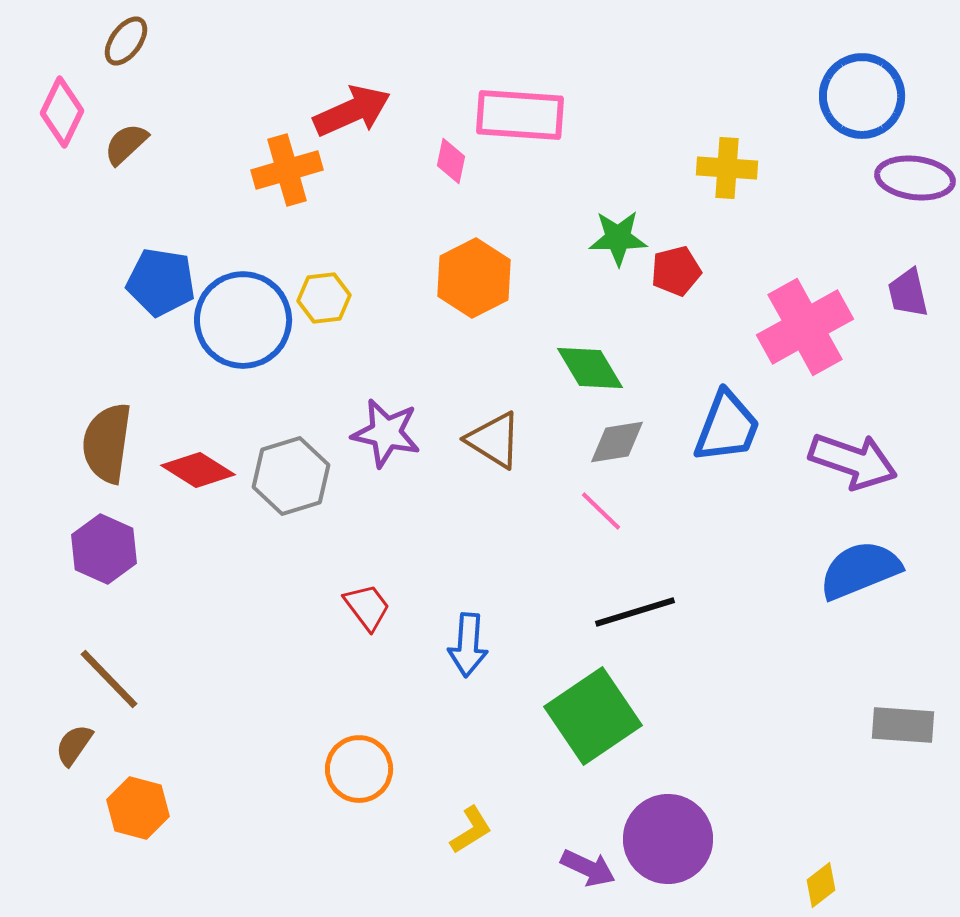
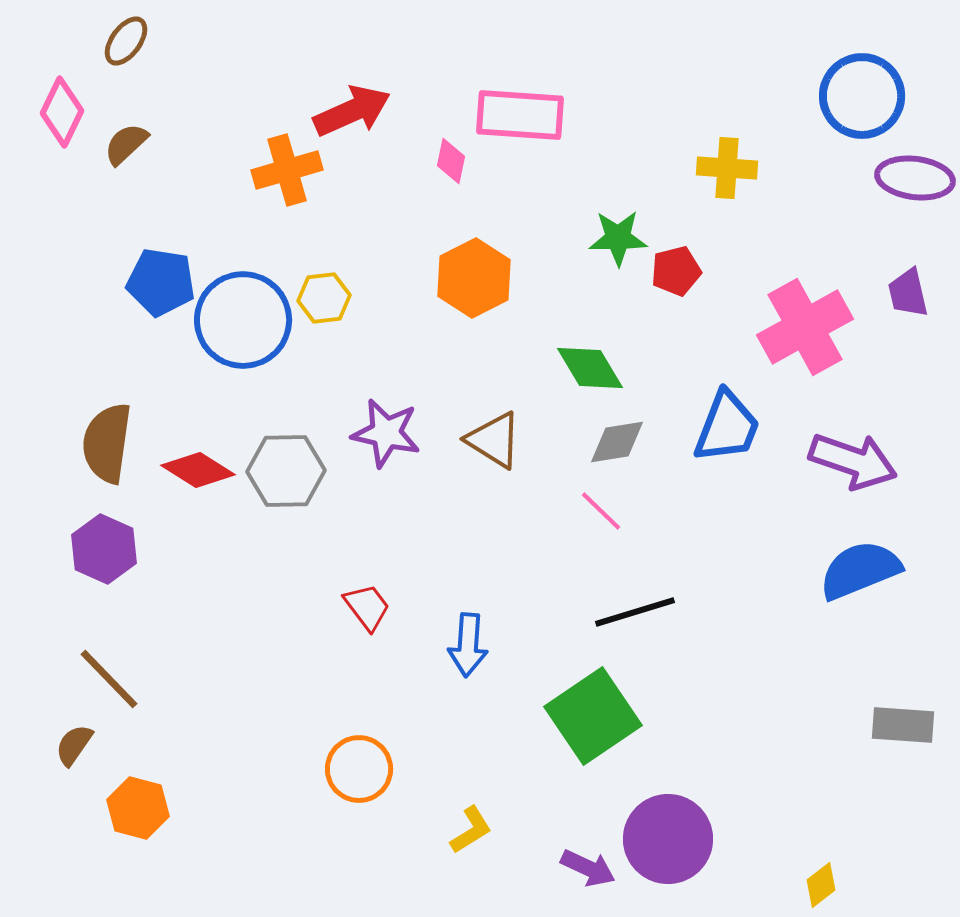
gray hexagon at (291, 476): moved 5 px left, 5 px up; rotated 16 degrees clockwise
